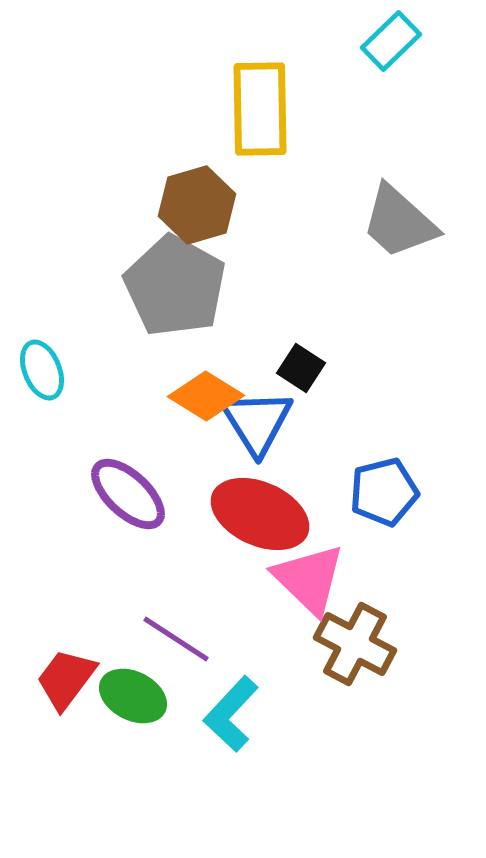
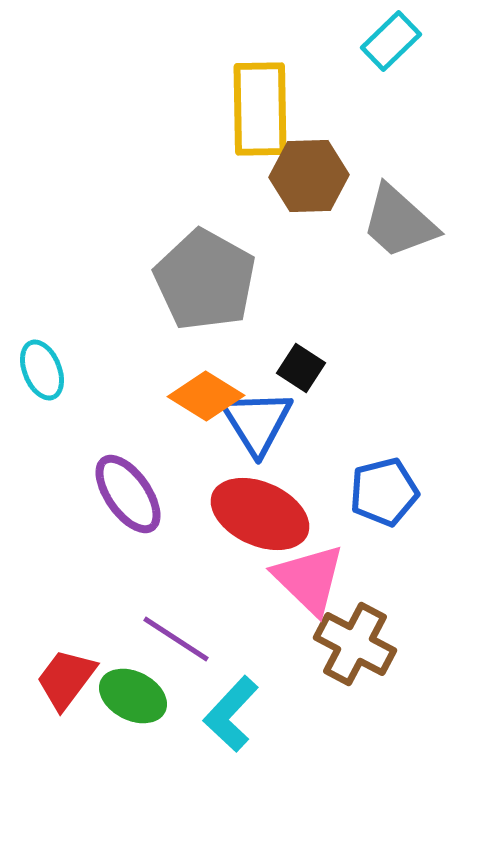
brown hexagon: moved 112 px right, 29 px up; rotated 14 degrees clockwise
gray pentagon: moved 30 px right, 6 px up
purple ellipse: rotated 12 degrees clockwise
